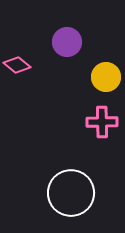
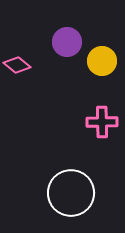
yellow circle: moved 4 px left, 16 px up
